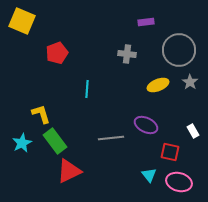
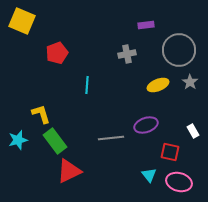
purple rectangle: moved 3 px down
gray cross: rotated 18 degrees counterclockwise
cyan line: moved 4 px up
purple ellipse: rotated 45 degrees counterclockwise
cyan star: moved 4 px left, 3 px up; rotated 12 degrees clockwise
